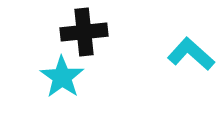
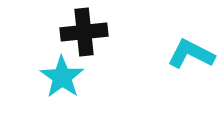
cyan L-shape: rotated 15 degrees counterclockwise
